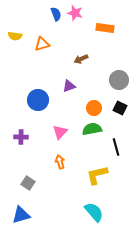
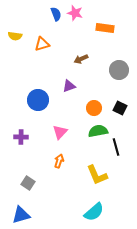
gray circle: moved 10 px up
green semicircle: moved 6 px right, 2 px down
orange arrow: moved 1 px left, 1 px up; rotated 32 degrees clockwise
yellow L-shape: rotated 100 degrees counterclockwise
cyan semicircle: rotated 90 degrees clockwise
